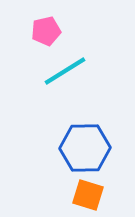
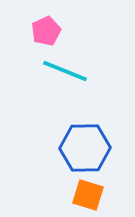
pink pentagon: rotated 12 degrees counterclockwise
cyan line: rotated 54 degrees clockwise
